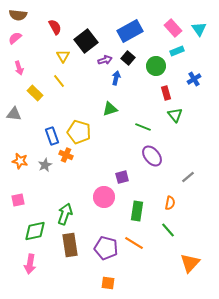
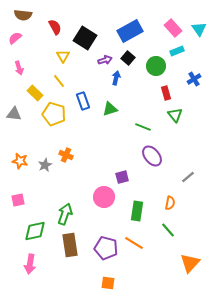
brown semicircle at (18, 15): moved 5 px right
black square at (86, 41): moved 1 px left, 3 px up; rotated 20 degrees counterclockwise
yellow pentagon at (79, 132): moved 25 px left, 18 px up
blue rectangle at (52, 136): moved 31 px right, 35 px up
